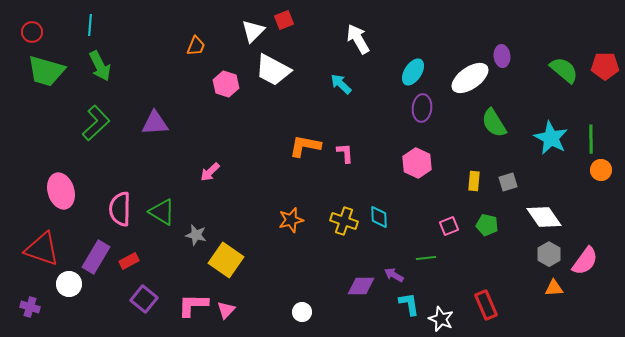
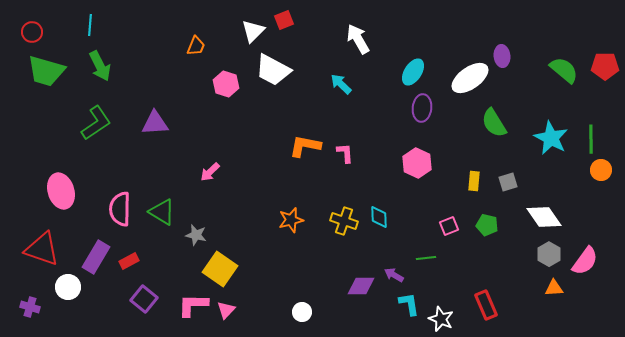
green L-shape at (96, 123): rotated 9 degrees clockwise
yellow square at (226, 260): moved 6 px left, 9 px down
white circle at (69, 284): moved 1 px left, 3 px down
